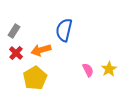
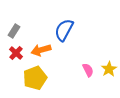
blue semicircle: rotated 15 degrees clockwise
yellow pentagon: rotated 10 degrees clockwise
